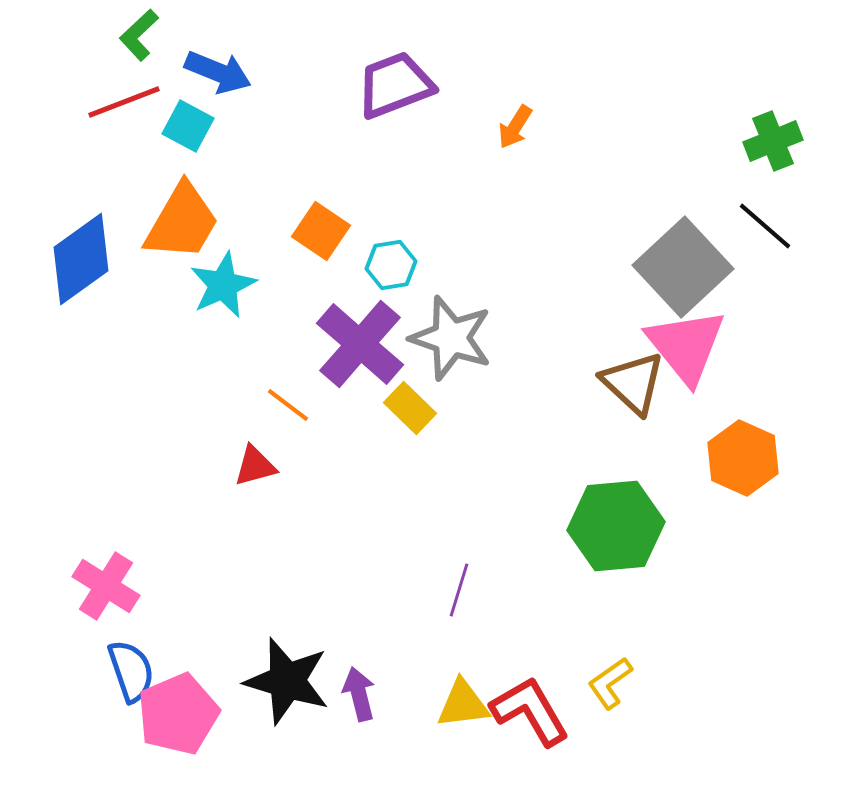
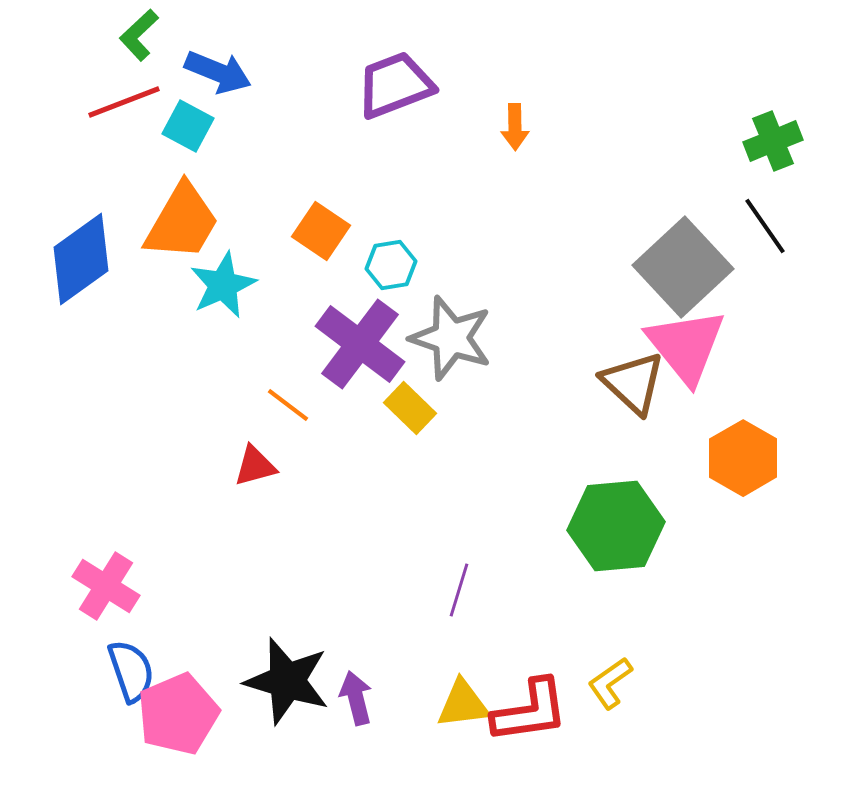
orange arrow: rotated 33 degrees counterclockwise
black line: rotated 14 degrees clockwise
purple cross: rotated 4 degrees counterclockwise
orange hexagon: rotated 6 degrees clockwise
purple arrow: moved 3 px left, 4 px down
red L-shape: rotated 112 degrees clockwise
